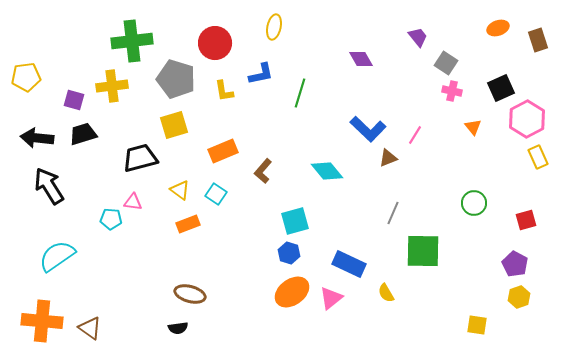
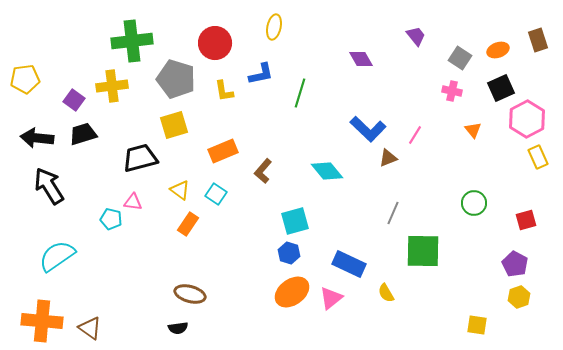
orange ellipse at (498, 28): moved 22 px down
purple trapezoid at (418, 37): moved 2 px left, 1 px up
gray square at (446, 63): moved 14 px right, 5 px up
yellow pentagon at (26, 77): moved 1 px left, 2 px down
purple square at (74, 100): rotated 20 degrees clockwise
orange triangle at (473, 127): moved 3 px down
cyan pentagon at (111, 219): rotated 10 degrees clockwise
orange rectangle at (188, 224): rotated 35 degrees counterclockwise
